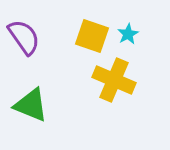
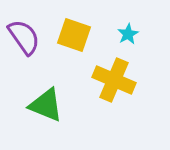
yellow square: moved 18 px left, 1 px up
green triangle: moved 15 px right
